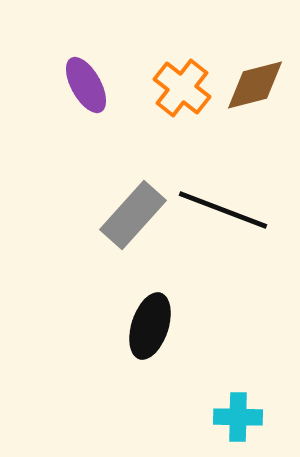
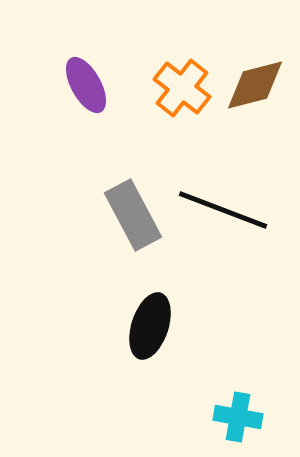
gray rectangle: rotated 70 degrees counterclockwise
cyan cross: rotated 9 degrees clockwise
